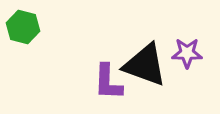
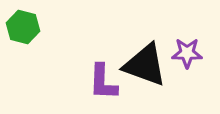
purple L-shape: moved 5 px left
